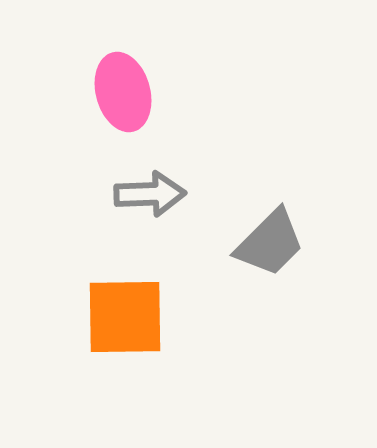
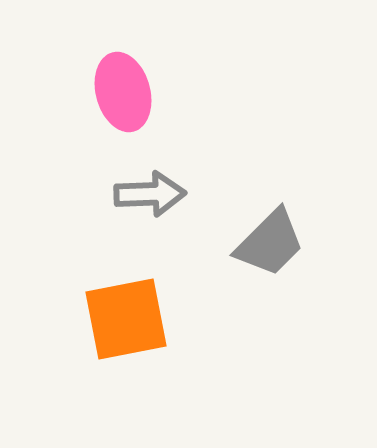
orange square: moved 1 px right, 2 px down; rotated 10 degrees counterclockwise
